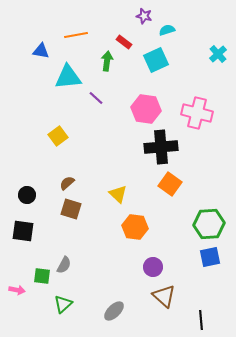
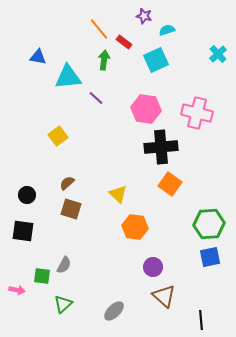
orange line: moved 23 px right, 6 px up; rotated 60 degrees clockwise
blue triangle: moved 3 px left, 6 px down
green arrow: moved 3 px left, 1 px up
